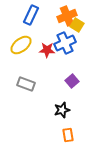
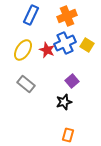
yellow square: moved 10 px right, 20 px down
yellow ellipse: moved 2 px right, 5 px down; rotated 20 degrees counterclockwise
red star: rotated 21 degrees clockwise
gray rectangle: rotated 18 degrees clockwise
black star: moved 2 px right, 8 px up
orange rectangle: rotated 24 degrees clockwise
